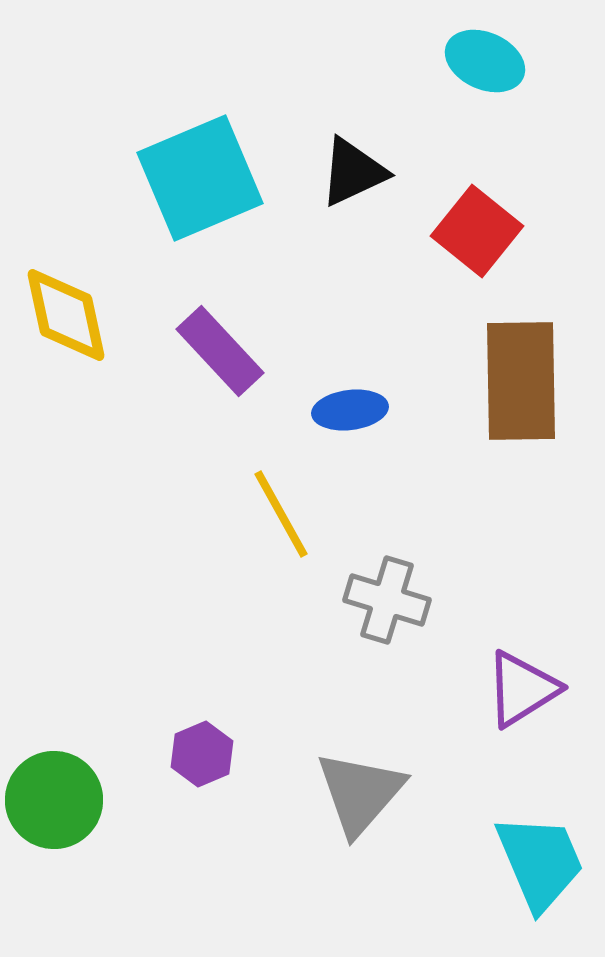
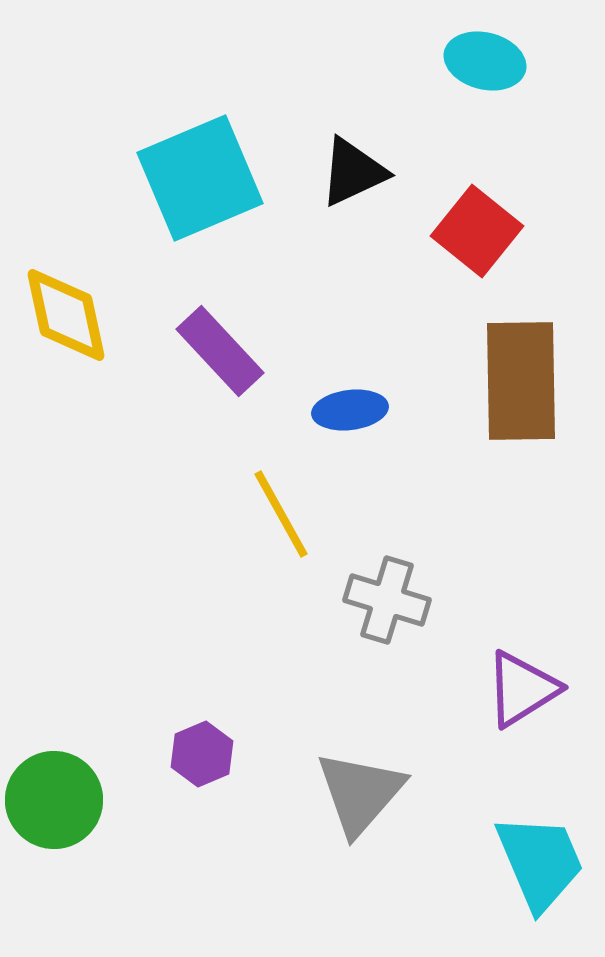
cyan ellipse: rotated 10 degrees counterclockwise
